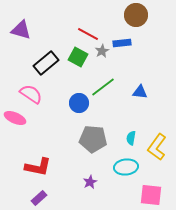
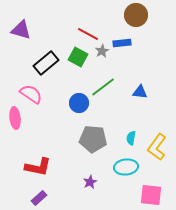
pink ellipse: rotated 60 degrees clockwise
